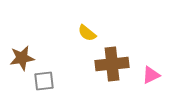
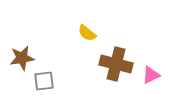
brown cross: moved 4 px right; rotated 20 degrees clockwise
